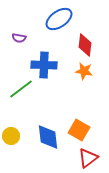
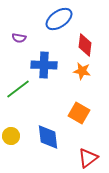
orange star: moved 2 px left
green line: moved 3 px left
orange square: moved 17 px up
